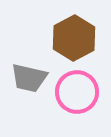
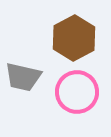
gray trapezoid: moved 6 px left, 1 px up
